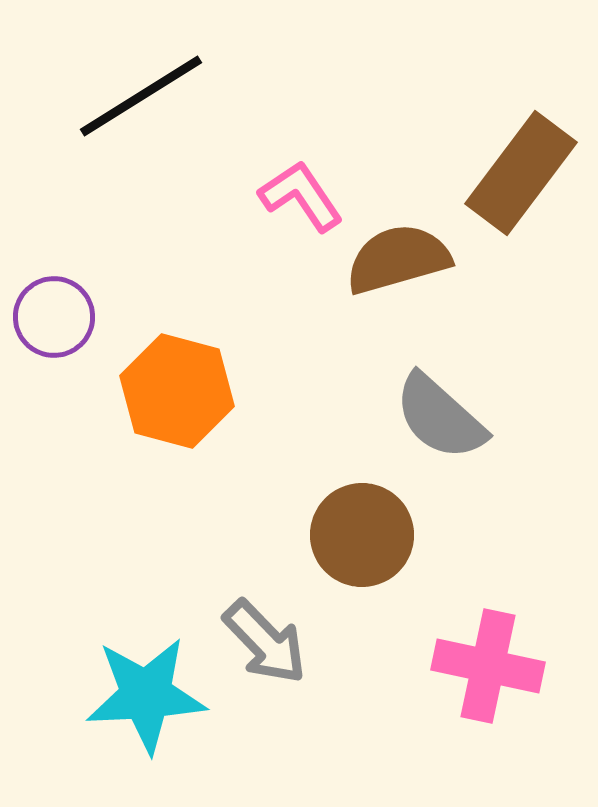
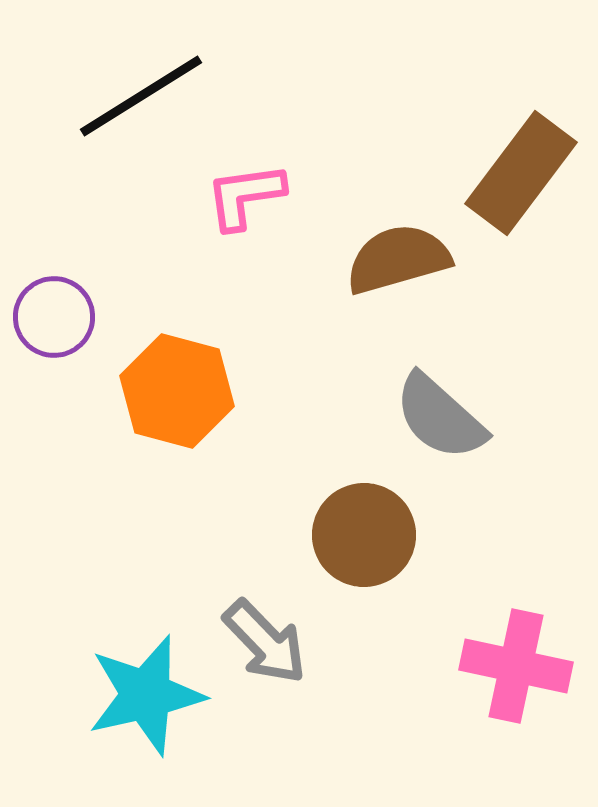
pink L-shape: moved 56 px left; rotated 64 degrees counterclockwise
brown circle: moved 2 px right
pink cross: moved 28 px right
cyan star: rotated 10 degrees counterclockwise
